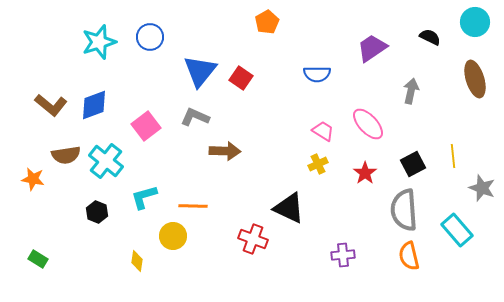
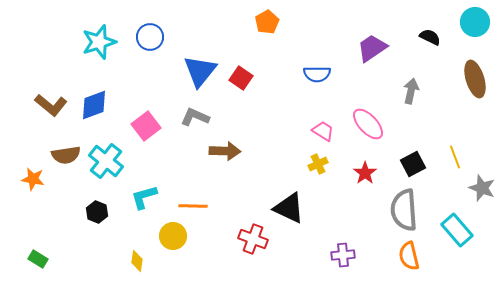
yellow line: moved 2 px right, 1 px down; rotated 15 degrees counterclockwise
